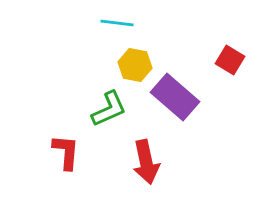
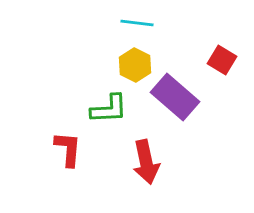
cyan line: moved 20 px right
red square: moved 8 px left
yellow hexagon: rotated 16 degrees clockwise
green L-shape: rotated 21 degrees clockwise
red L-shape: moved 2 px right, 3 px up
